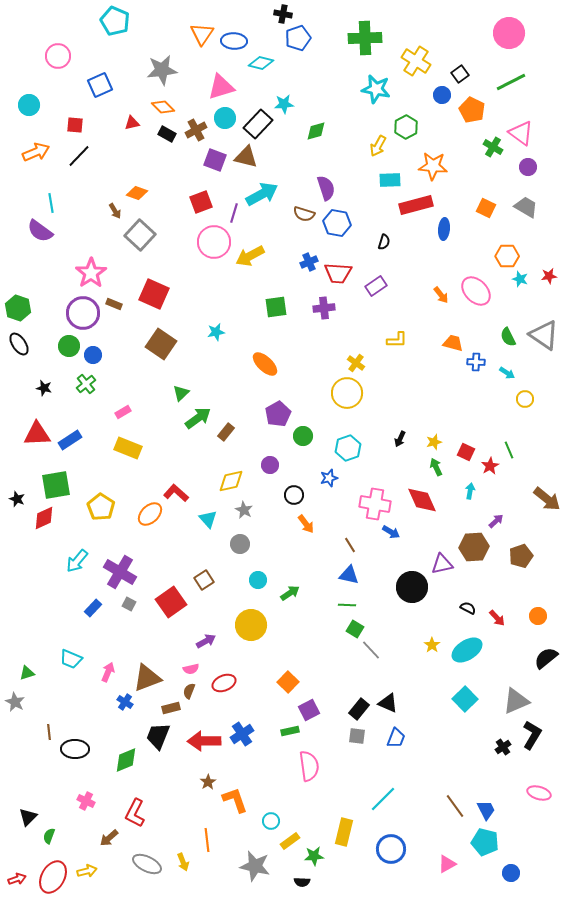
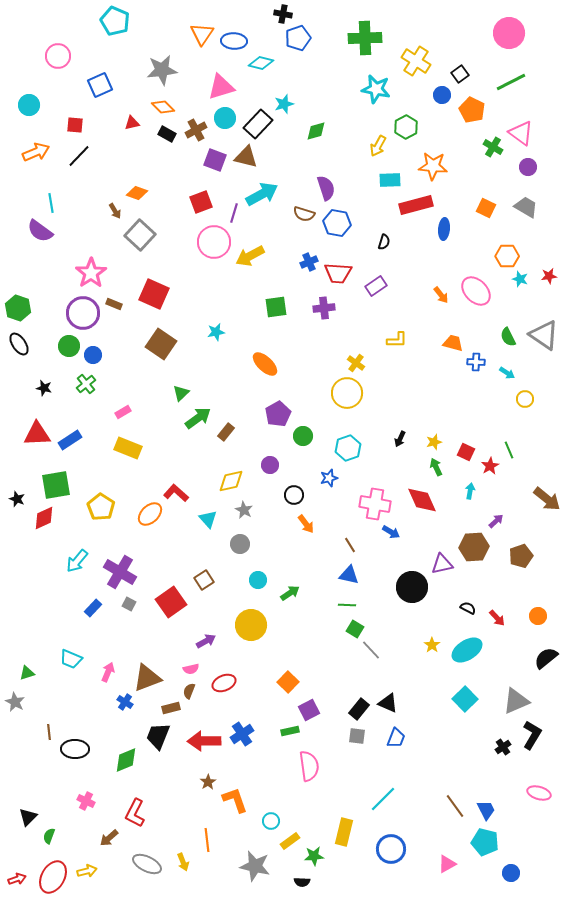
cyan star at (284, 104): rotated 12 degrees counterclockwise
